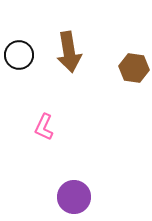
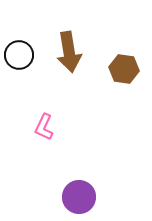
brown hexagon: moved 10 px left, 1 px down
purple circle: moved 5 px right
